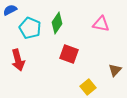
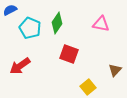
red arrow: moved 2 px right, 6 px down; rotated 70 degrees clockwise
